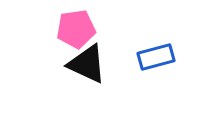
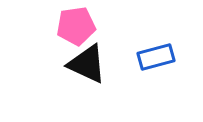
pink pentagon: moved 3 px up
